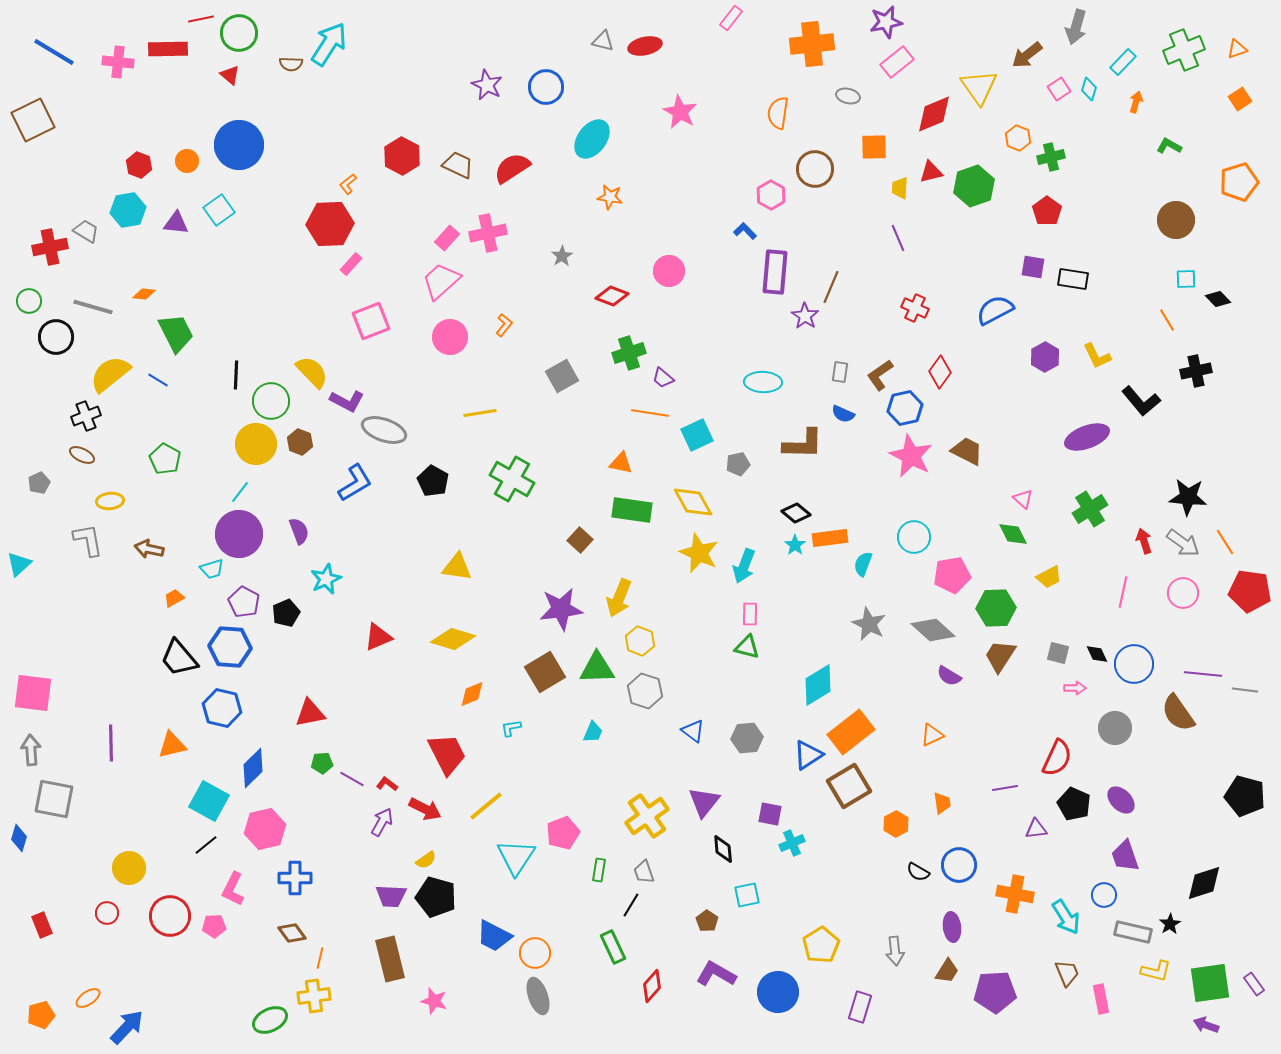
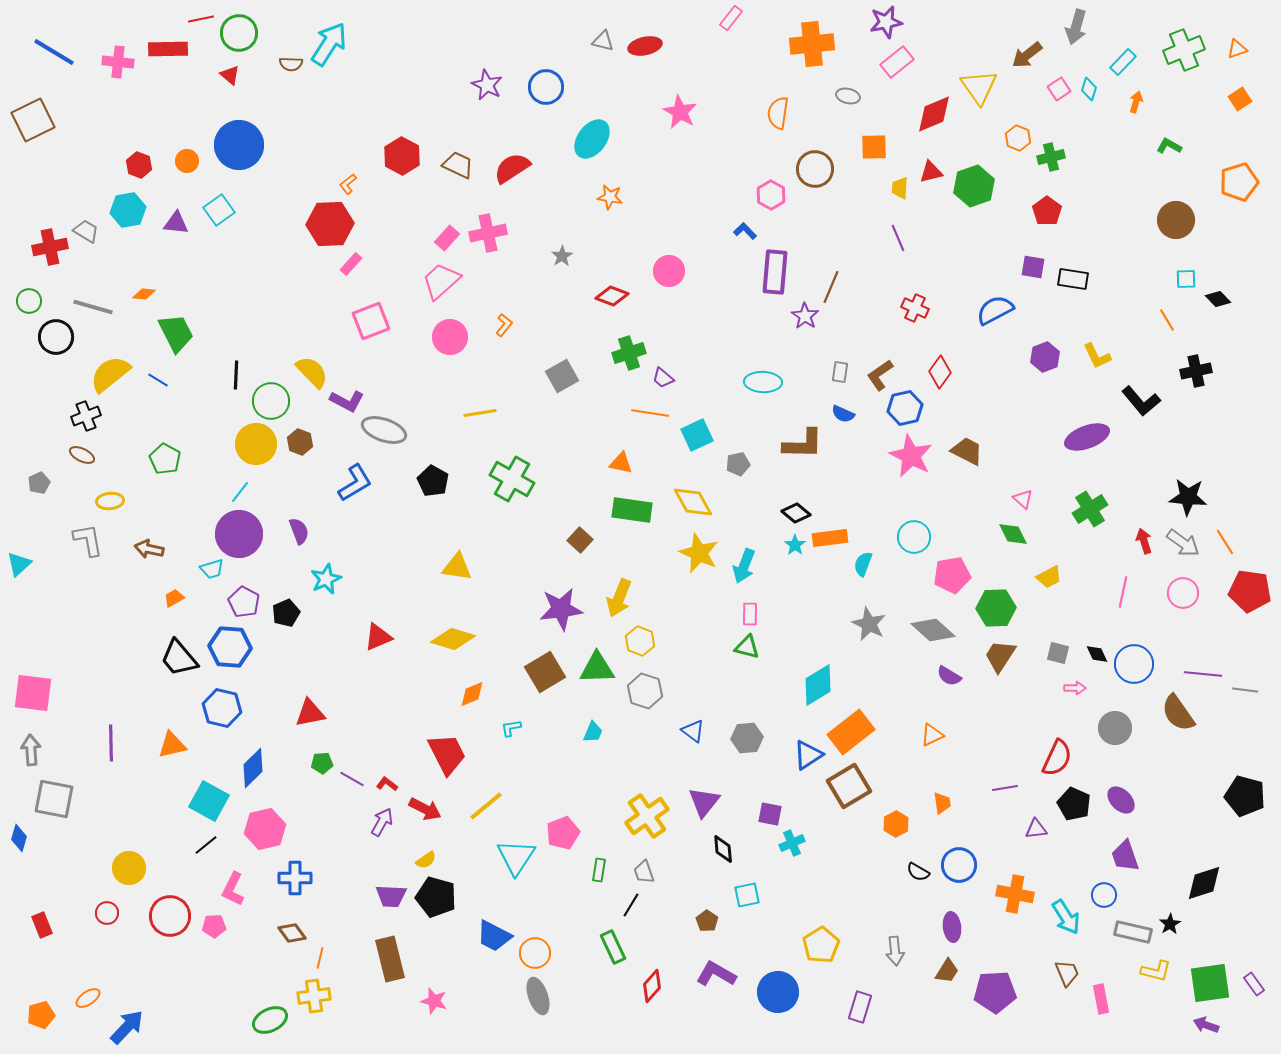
purple hexagon at (1045, 357): rotated 8 degrees clockwise
